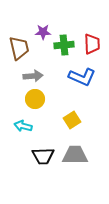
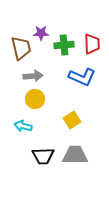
purple star: moved 2 px left, 1 px down
brown trapezoid: moved 2 px right
